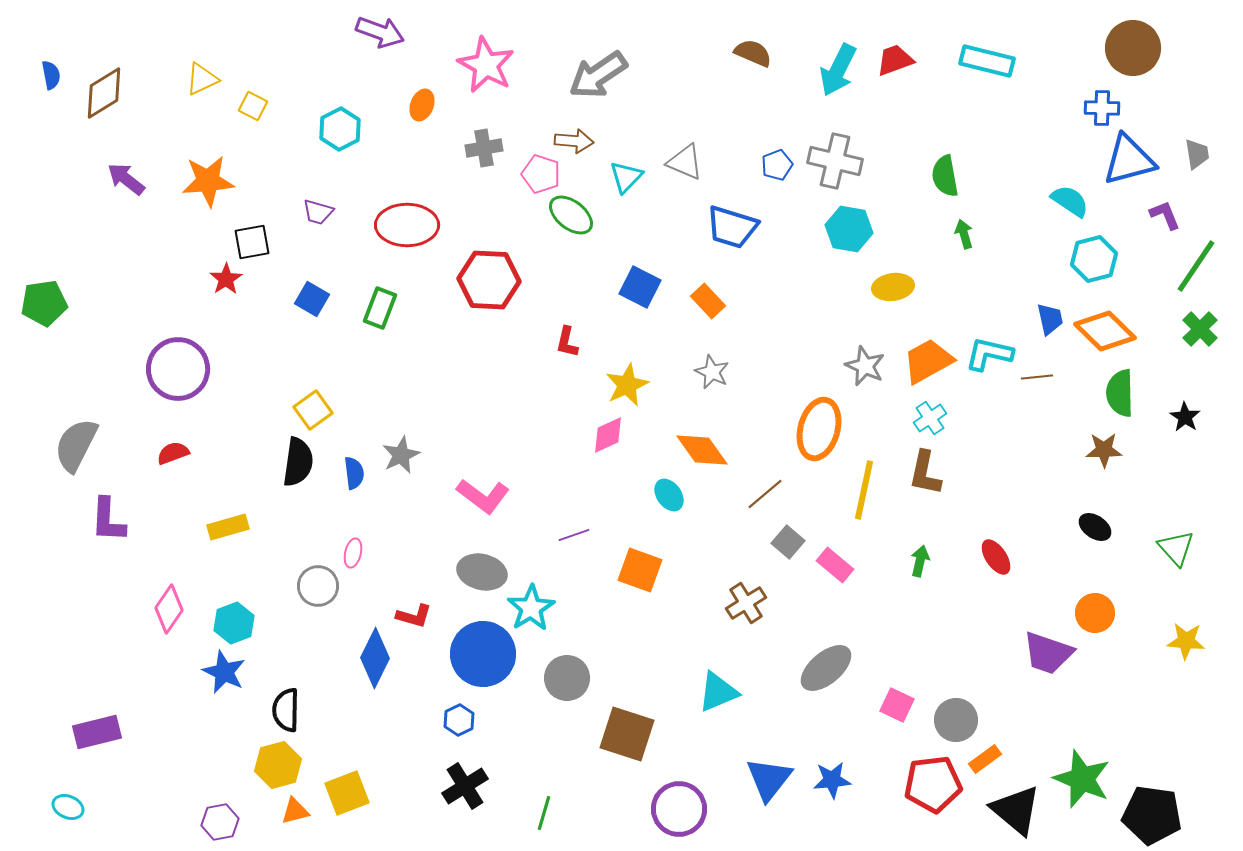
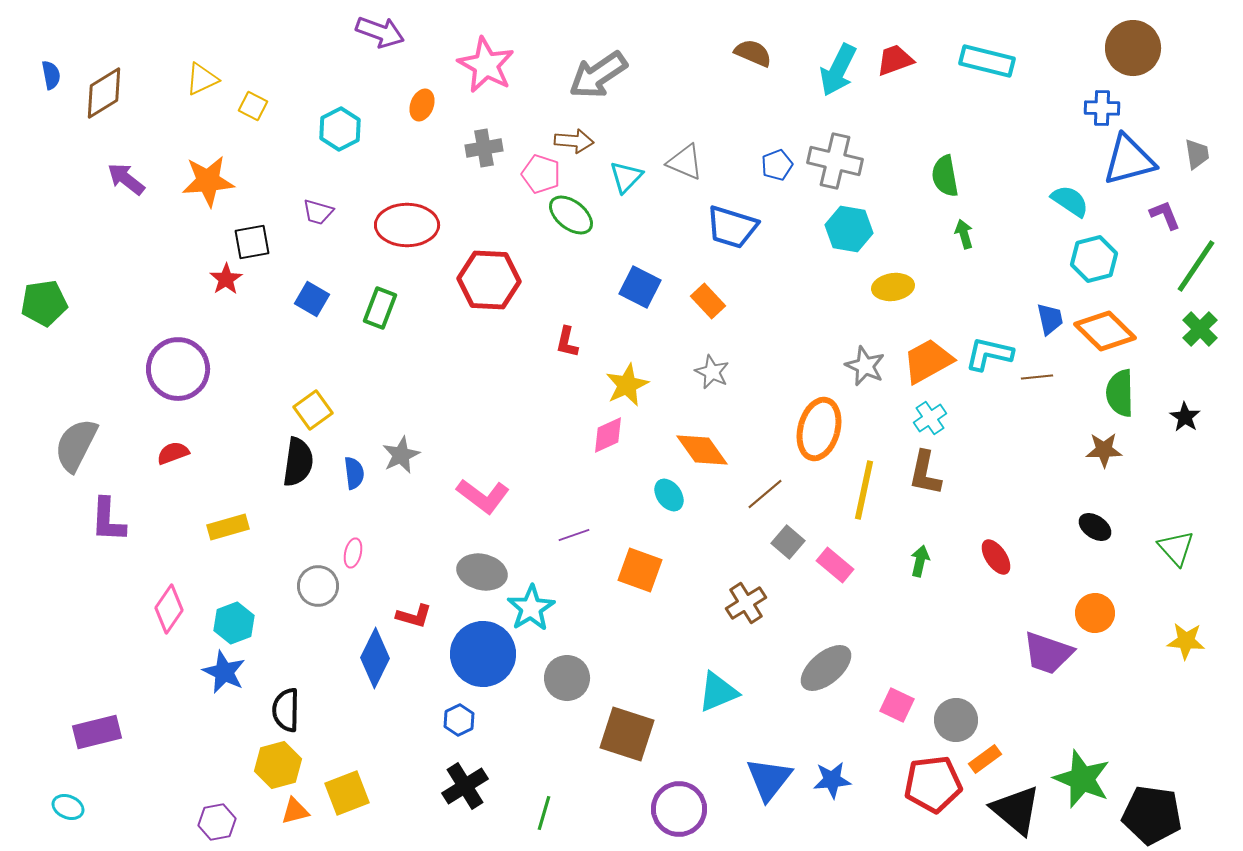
purple hexagon at (220, 822): moved 3 px left
